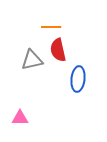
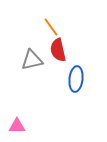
orange line: rotated 54 degrees clockwise
blue ellipse: moved 2 px left
pink triangle: moved 3 px left, 8 px down
